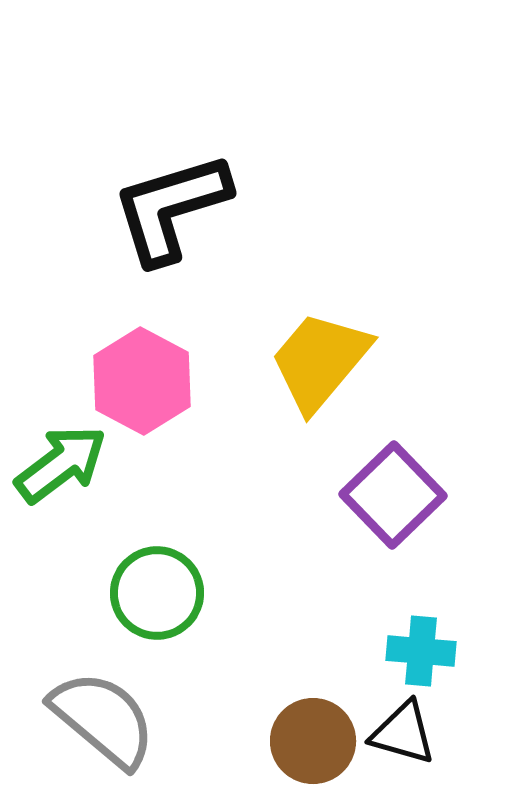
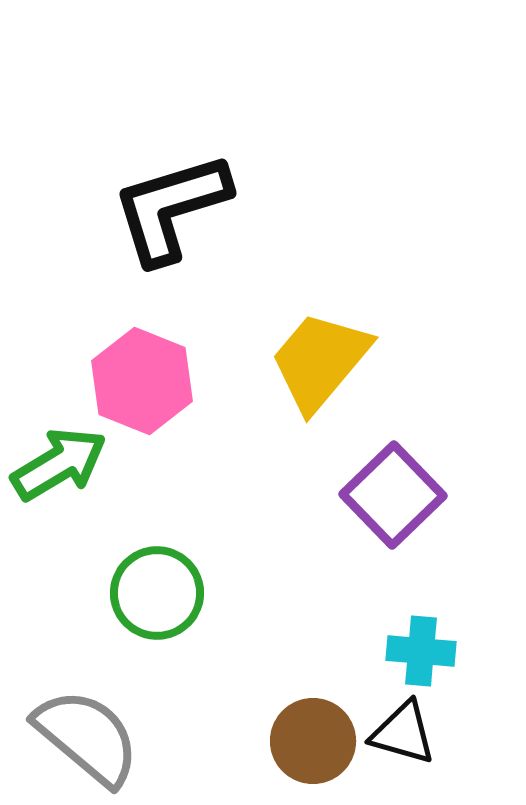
pink hexagon: rotated 6 degrees counterclockwise
green arrow: moved 2 px left; rotated 6 degrees clockwise
gray semicircle: moved 16 px left, 18 px down
